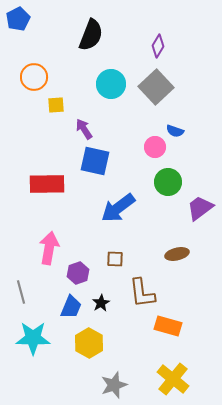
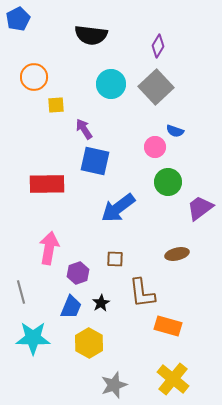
black semicircle: rotated 76 degrees clockwise
